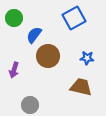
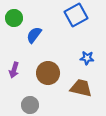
blue square: moved 2 px right, 3 px up
brown circle: moved 17 px down
brown trapezoid: moved 1 px down
